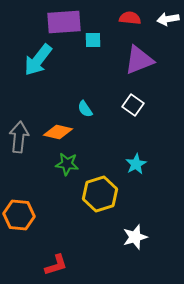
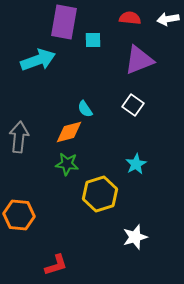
purple rectangle: rotated 76 degrees counterclockwise
cyan arrow: rotated 148 degrees counterclockwise
orange diamond: moved 11 px right; rotated 28 degrees counterclockwise
